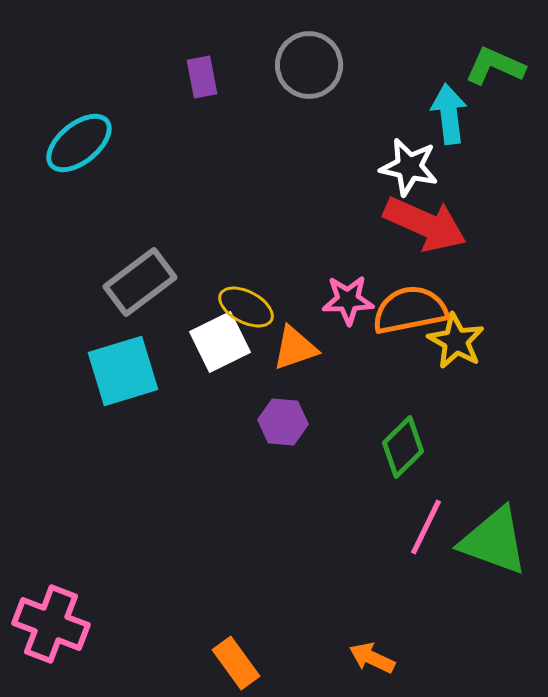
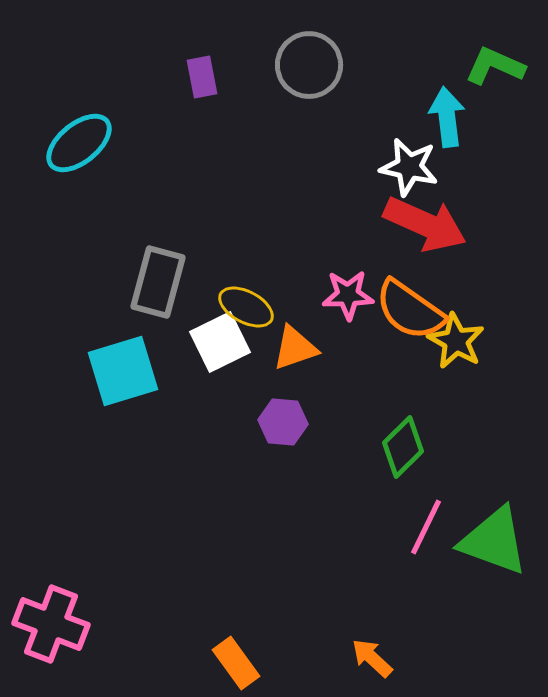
cyan arrow: moved 2 px left, 3 px down
gray rectangle: moved 18 px right; rotated 38 degrees counterclockwise
pink star: moved 5 px up
orange semicircle: rotated 134 degrees counterclockwise
orange arrow: rotated 18 degrees clockwise
